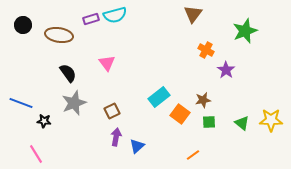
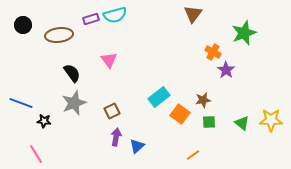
green star: moved 1 px left, 2 px down
brown ellipse: rotated 16 degrees counterclockwise
orange cross: moved 7 px right, 2 px down
pink triangle: moved 2 px right, 3 px up
black semicircle: moved 4 px right
